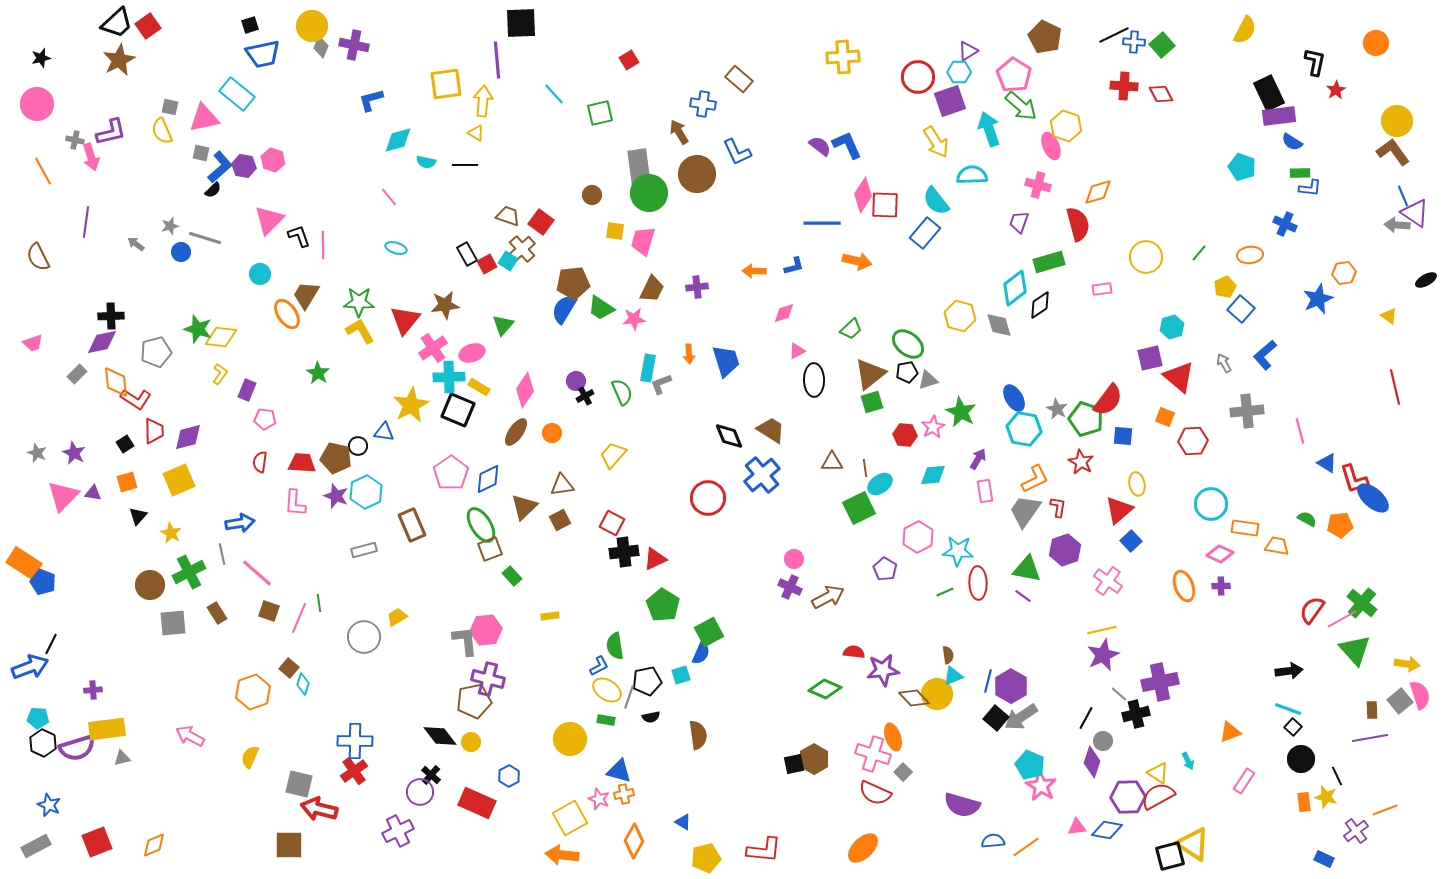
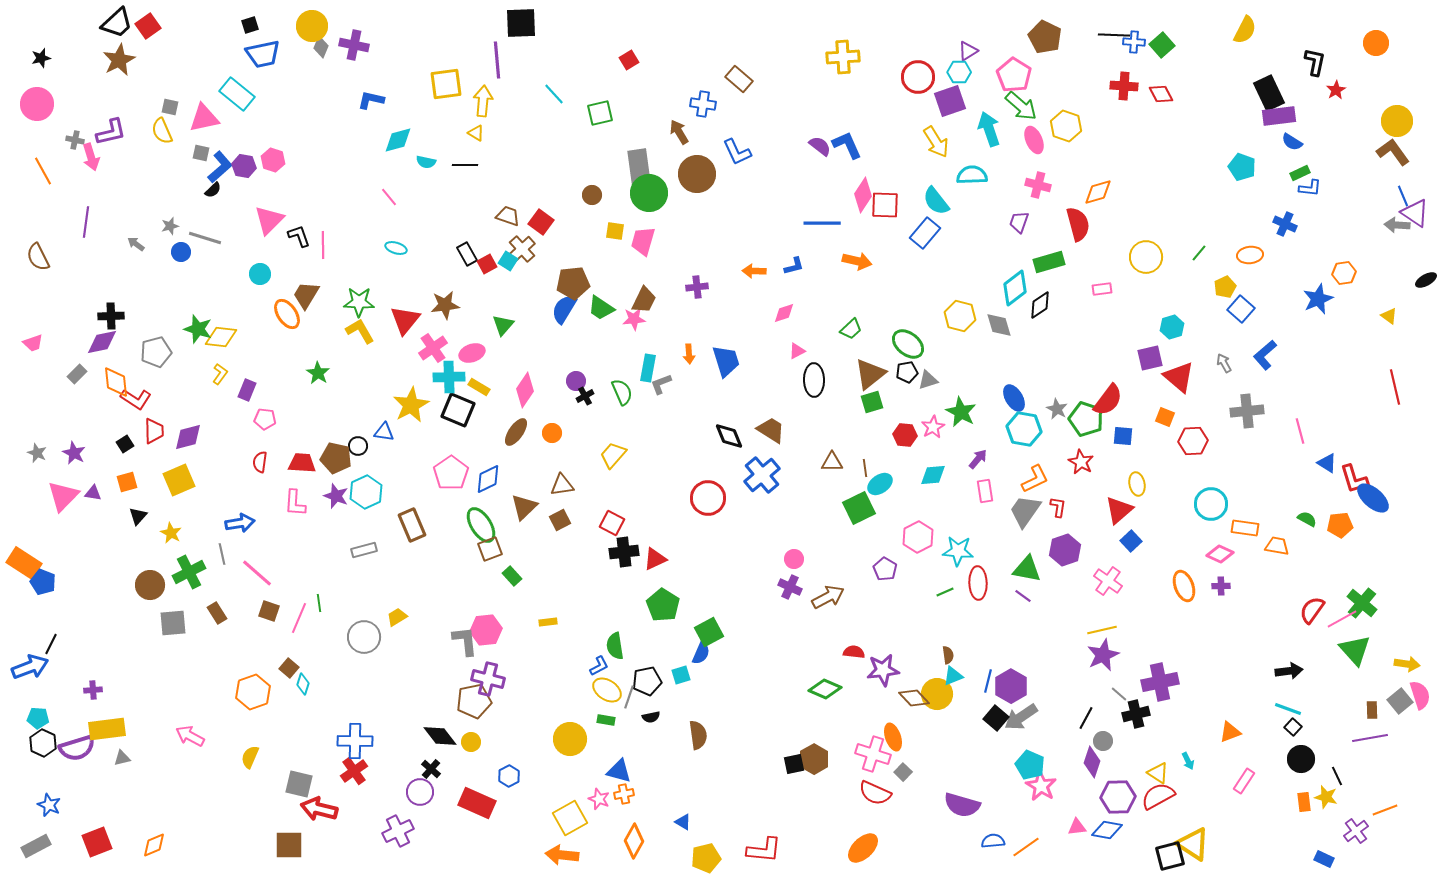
black line at (1114, 35): rotated 28 degrees clockwise
blue L-shape at (371, 100): rotated 28 degrees clockwise
pink ellipse at (1051, 146): moved 17 px left, 6 px up
green rectangle at (1300, 173): rotated 24 degrees counterclockwise
brown trapezoid at (652, 289): moved 8 px left, 11 px down
purple arrow at (978, 459): rotated 10 degrees clockwise
yellow rectangle at (550, 616): moved 2 px left, 6 px down
black cross at (431, 775): moved 6 px up
purple hexagon at (1128, 797): moved 10 px left
